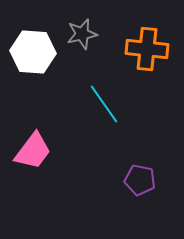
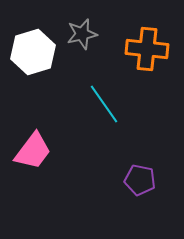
white hexagon: rotated 21 degrees counterclockwise
